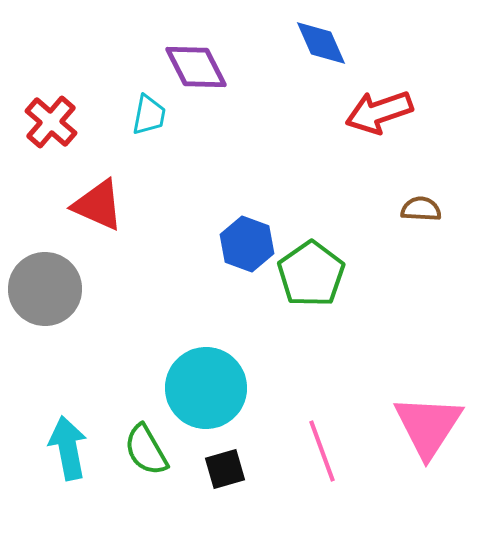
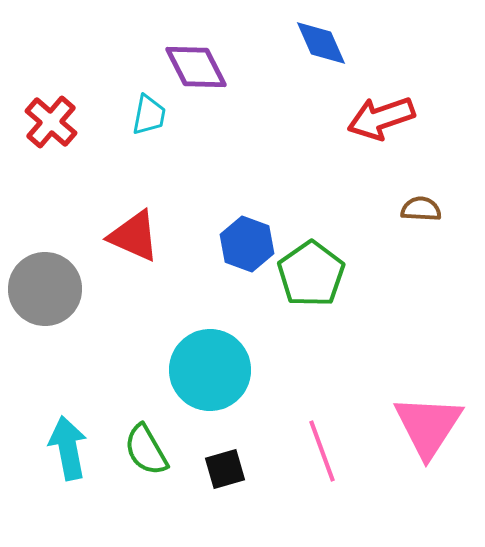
red arrow: moved 2 px right, 6 px down
red triangle: moved 36 px right, 31 px down
cyan circle: moved 4 px right, 18 px up
